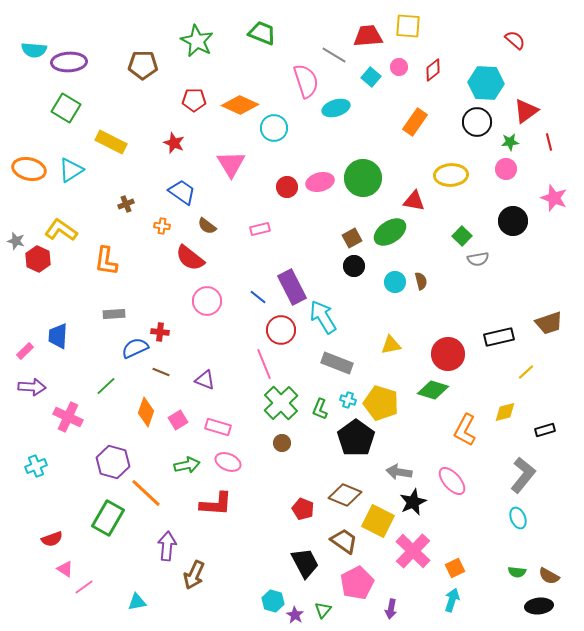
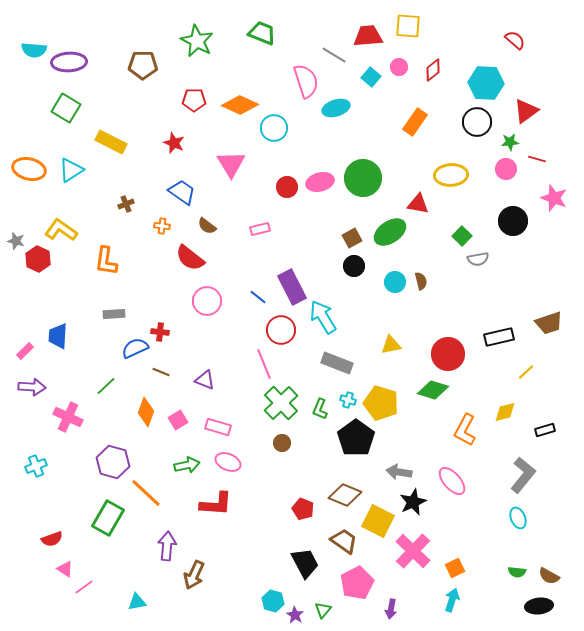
red line at (549, 142): moved 12 px left, 17 px down; rotated 60 degrees counterclockwise
red triangle at (414, 201): moved 4 px right, 3 px down
